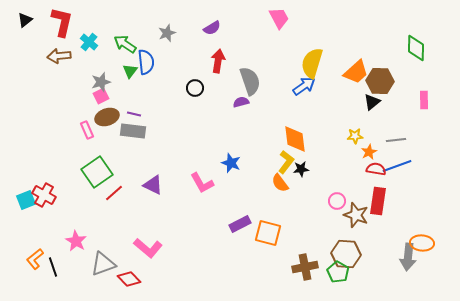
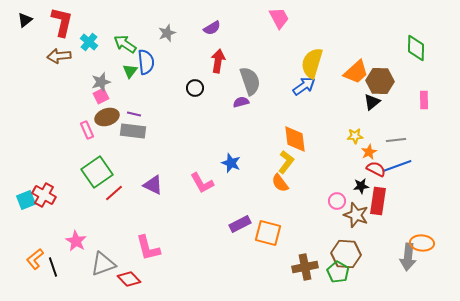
black star at (301, 169): moved 60 px right, 17 px down
red semicircle at (376, 169): rotated 18 degrees clockwise
pink L-shape at (148, 248): rotated 36 degrees clockwise
